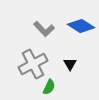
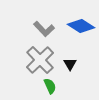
gray cross: moved 7 px right, 4 px up; rotated 16 degrees counterclockwise
green semicircle: moved 1 px right, 1 px up; rotated 49 degrees counterclockwise
